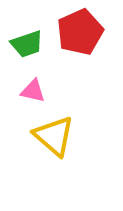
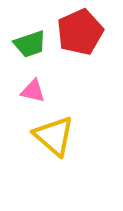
green trapezoid: moved 3 px right
